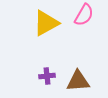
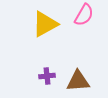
yellow triangle: moved 1 px left, 1 px down
